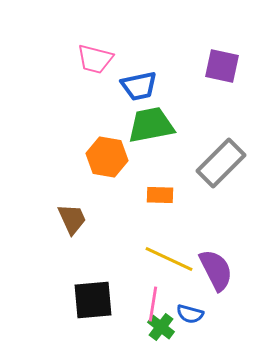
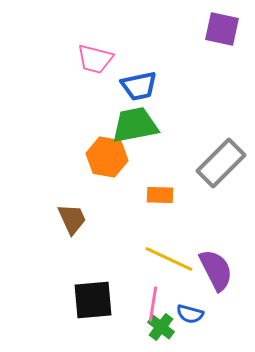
purple square: moved 37 px up
green trapezoid: moved 16 px left
